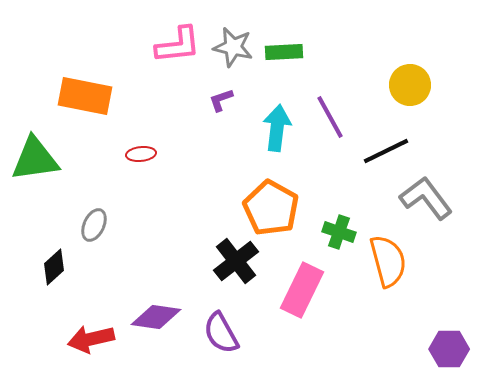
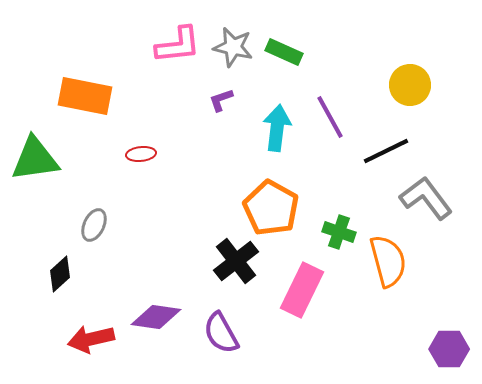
green rectangle: rotated 27 degrees clockwise
black diamond: moved 6 px right, 7 px down
